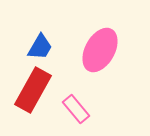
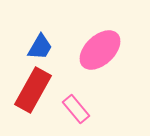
pink ellipse: rotated 18 degrees clockwise
